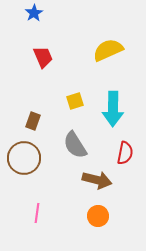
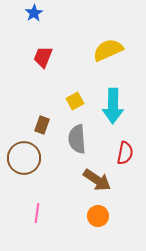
red trapezoid: rotated 135 degrees counterclockwise
yellow square: rotated 12 degrees counterclockwise
cyan arrow: moved 3 px up
brown rectangle: moved 9 px right, 4 px down
gray semicircle: moved 2 px right, 6 px up; rotated 28 degrees clockwise
brown arrow: rotated 20 degrees clockwise
